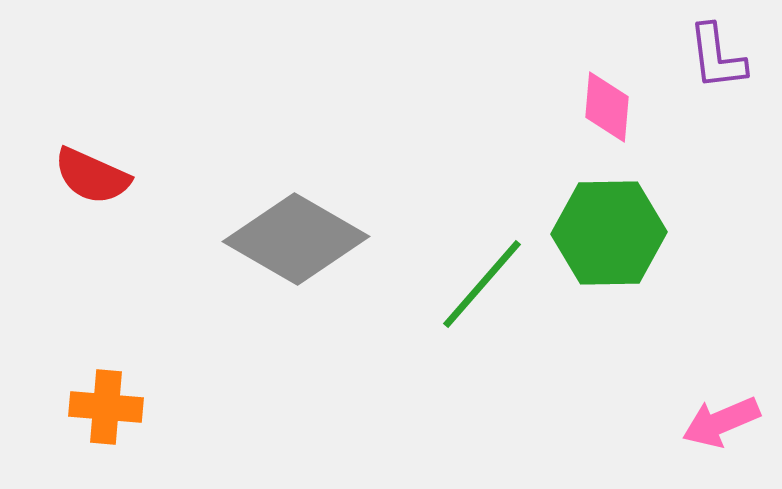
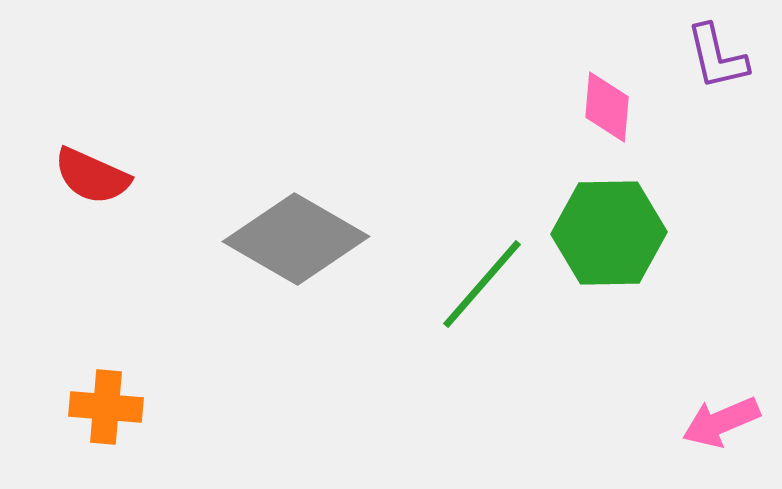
purple L-shape: rotated 6 degrees counterclockwise
